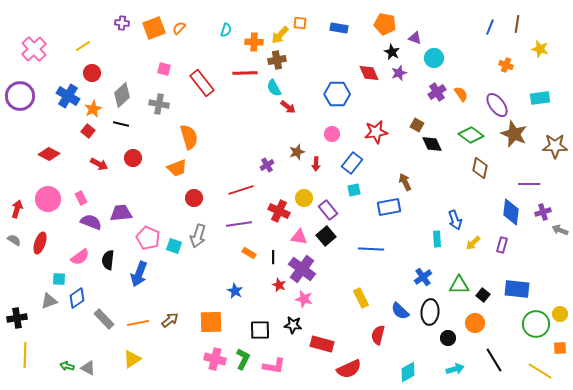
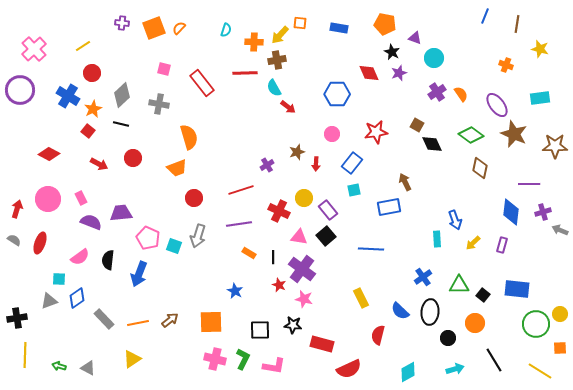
blue line at (490, 27): moved 5 px left, 11 px up
purple circle at (20, 96): moved 6 px up
green arrow at (67, 366): moved 8 px left
